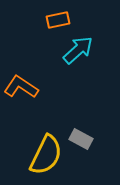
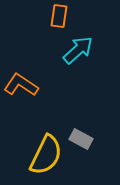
orange rectangle: moved 1 px right, 4 px up; rotated 70 degrees counterclockwise
orange L-shape: moved 2 px up
